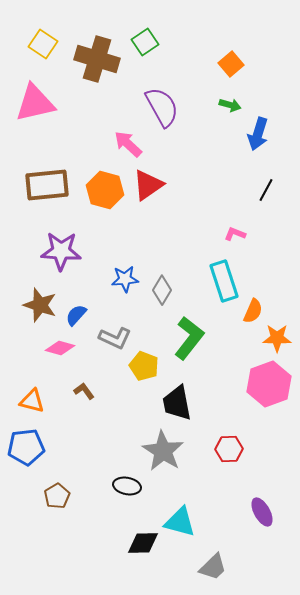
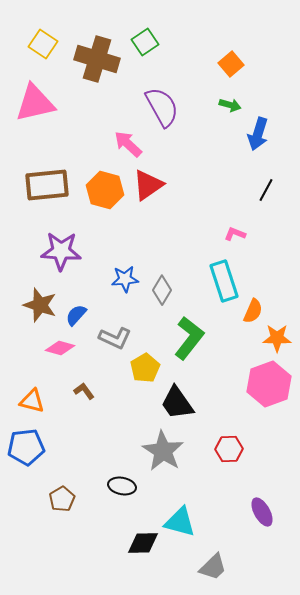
yellow pentagon: moved 1 px right, 2 px down; rotated 20 degrees clockwise
black trapezoid: rotated 24 degrees counterclockwise
black ellipse: moved 5 px left
brown pentagon: moved 5 px right, 3 px down
